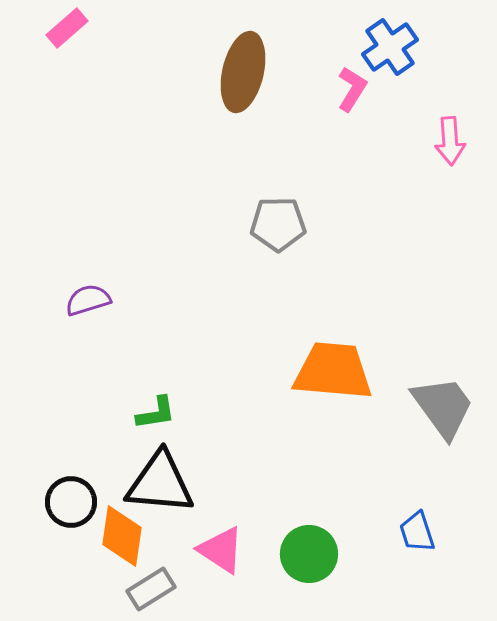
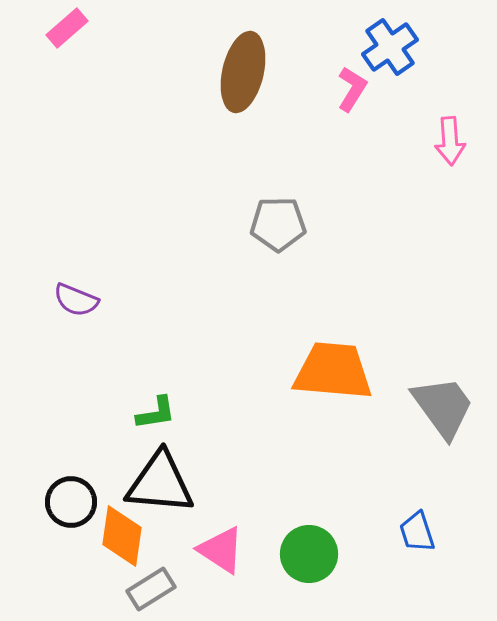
purple semicircle: moved 12 px left; rotated 141 degrees counterclockwise
